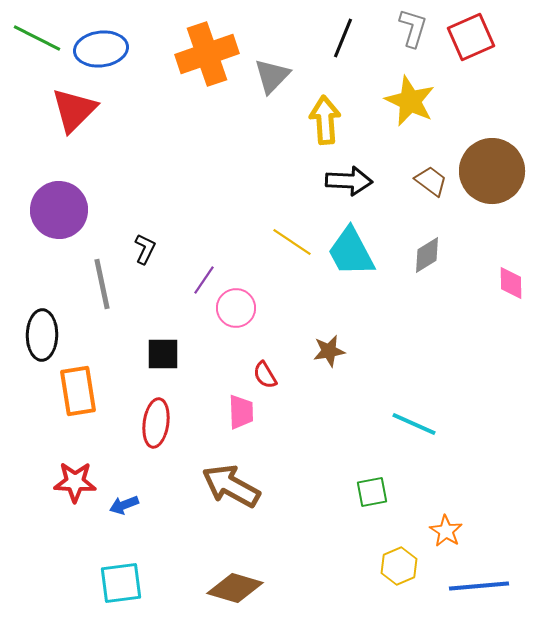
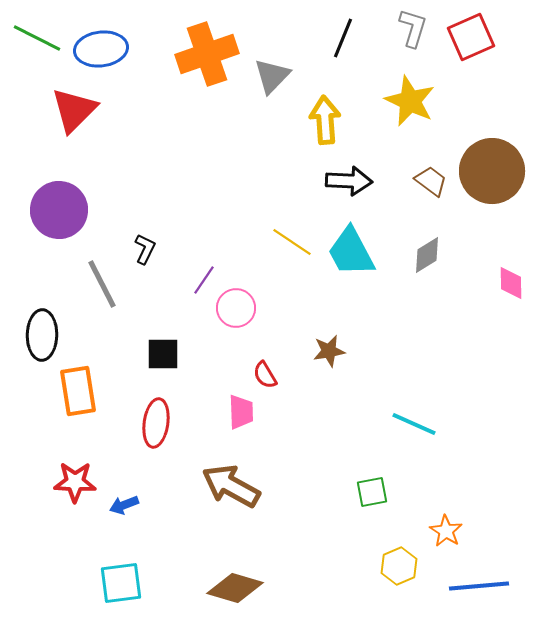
gray line: rotated 15 degrees counterclockwise
